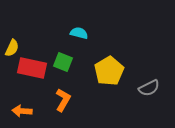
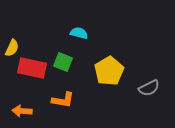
orange L-shape: rotated 70 degrees clockwise
